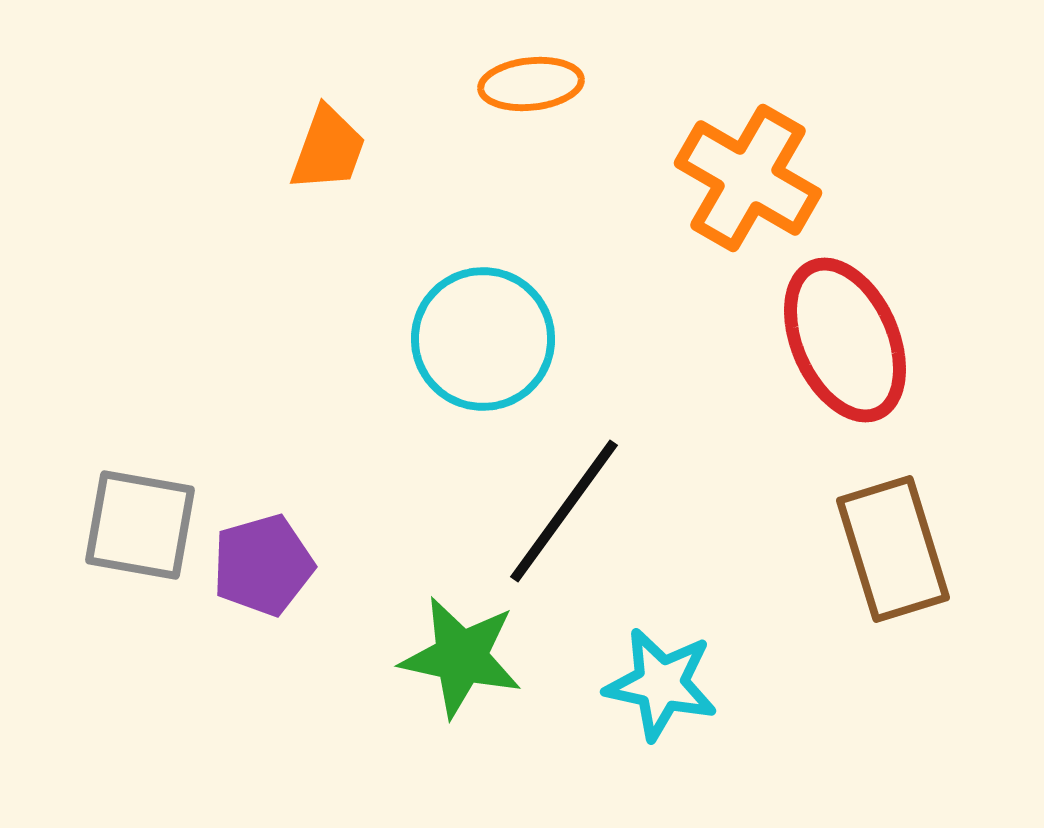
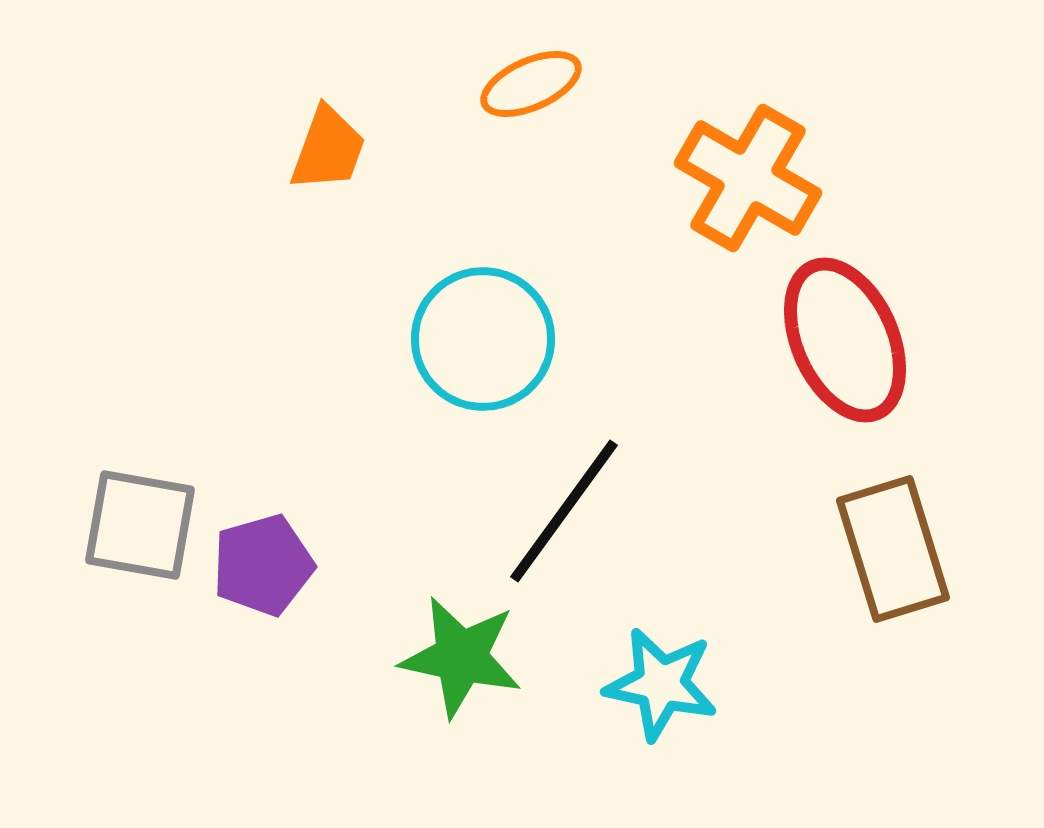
orange ellipse: rotated 18 degrees counterclockwise
